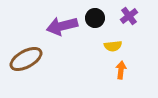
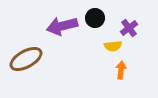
purple cross: moved 12 px down
